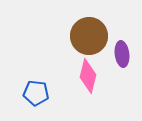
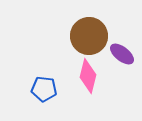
purple ellipse: rotated 45 degrees counterclockwise
blue pentagon: moved 8 px right, 4 px up
